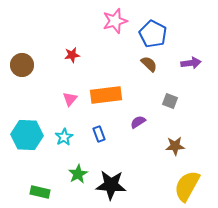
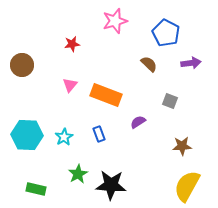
blue pentagon: moved 13 px right, 1 px up
red star: moved 11 px up
orange rectangle: rotated 28 degrees clockwise
pink triangle: moved 14 px up
brown star: moved 7 px right
green rectangle: moved 4 px left, 3 px up
